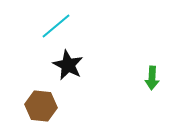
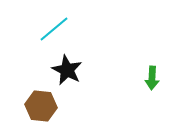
cyan line: moved 2 px left, 3 px down
black star: moved 1 px left, 5 px down
